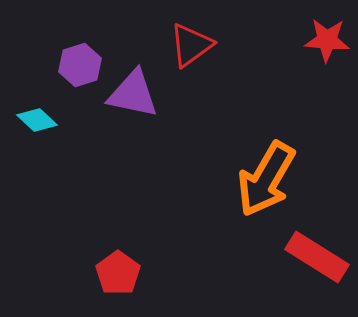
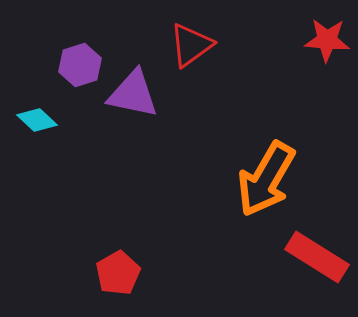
red pentagon: rotated 6 degrees clockwise
